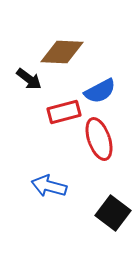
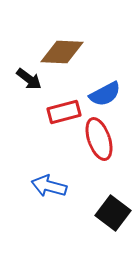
blue semicircle: moved 5 px right, 3 px down
